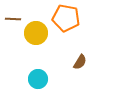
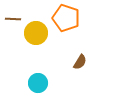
orange pentagon: rotated 8 degrees clockwise
cyan circle: moved 4 px down
